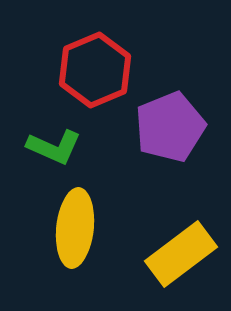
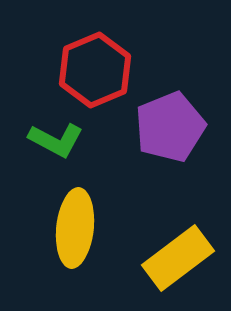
green L-shape: moved 2 px right, 7 px up; rotated 4 degrees clockwise
yellow rectangle: moved 3 px left, 4 px down
